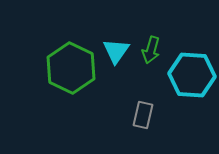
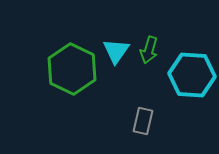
green arrow: moved 2 px left
green hexagon: moved 1 px right, 1 px down
gray rectangle: moved 6 px down
